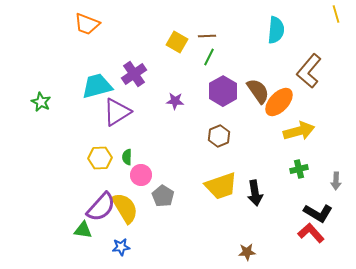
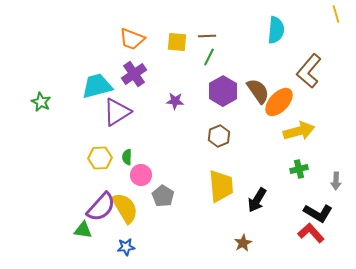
orange trapezoid: moved 45 px right, 15 px down
yellow square: rotated 25 degrees counterclockwise
yellow trapezoid: rotated 76 degrees counterclockwise
black arrow: moved 2 px right, 7 px down; rotated 40 degrees clockwise
blue star: moved 5 px right
brown star: moved 4 px left, 9 px up; rotated 24 degrees counterclockwise
